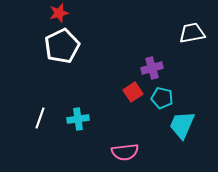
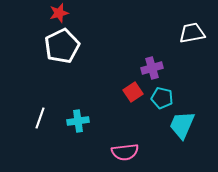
cyan cross: moved 2 px down
